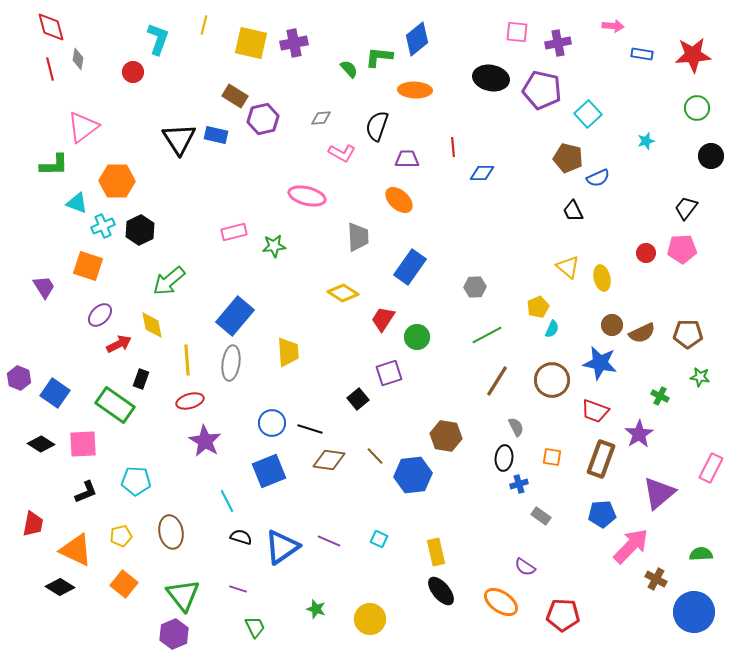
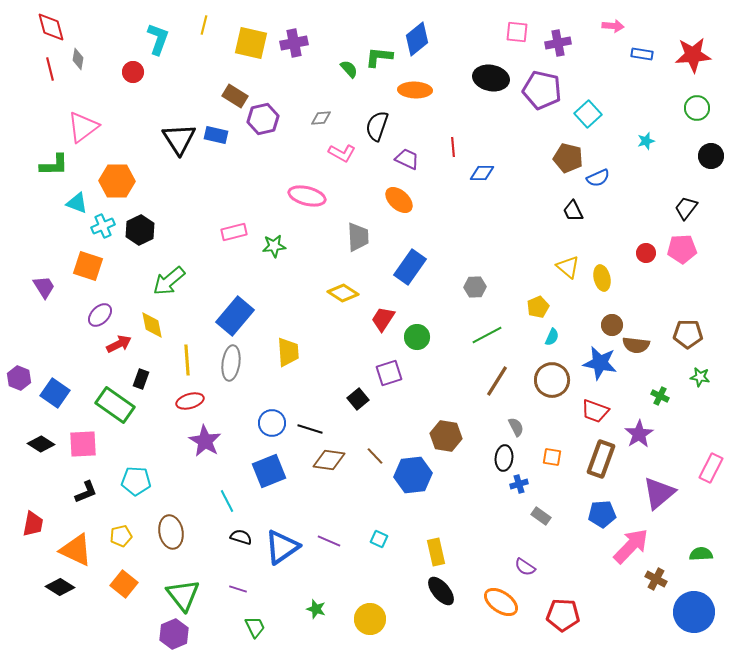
purple trapezoid at (407, 159): rotated 25 degrees clockwise
cyan semicircle at (552, 329): moved 8 px down
brown semicircle at (642, 333): moved 6 px left, 12 px down; rotated 32 degrees clockwise
